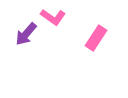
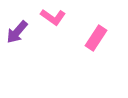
purple arrow: moved 9 px left, 2 px up
